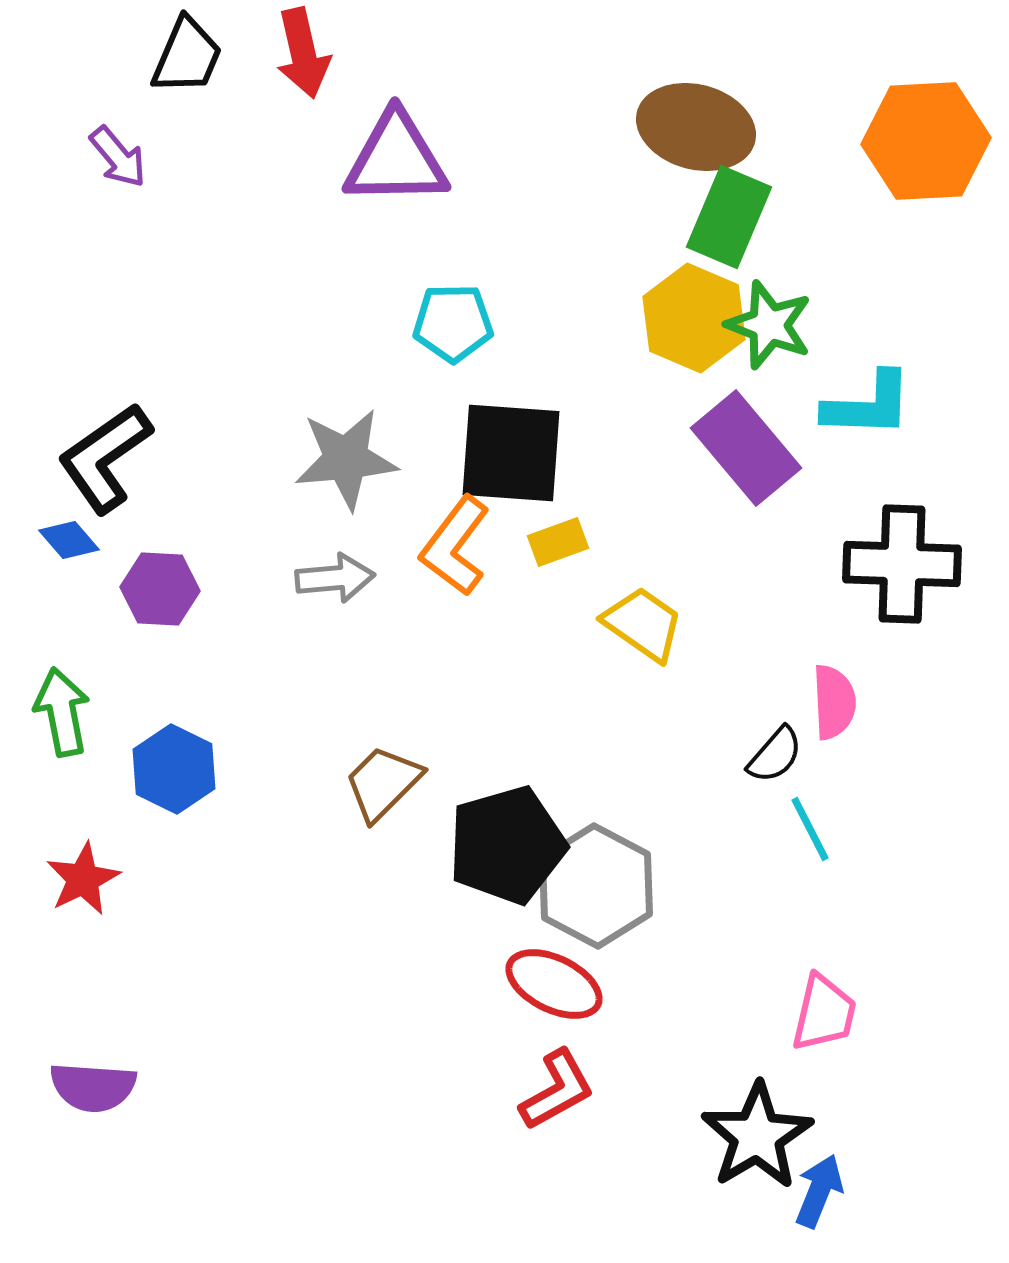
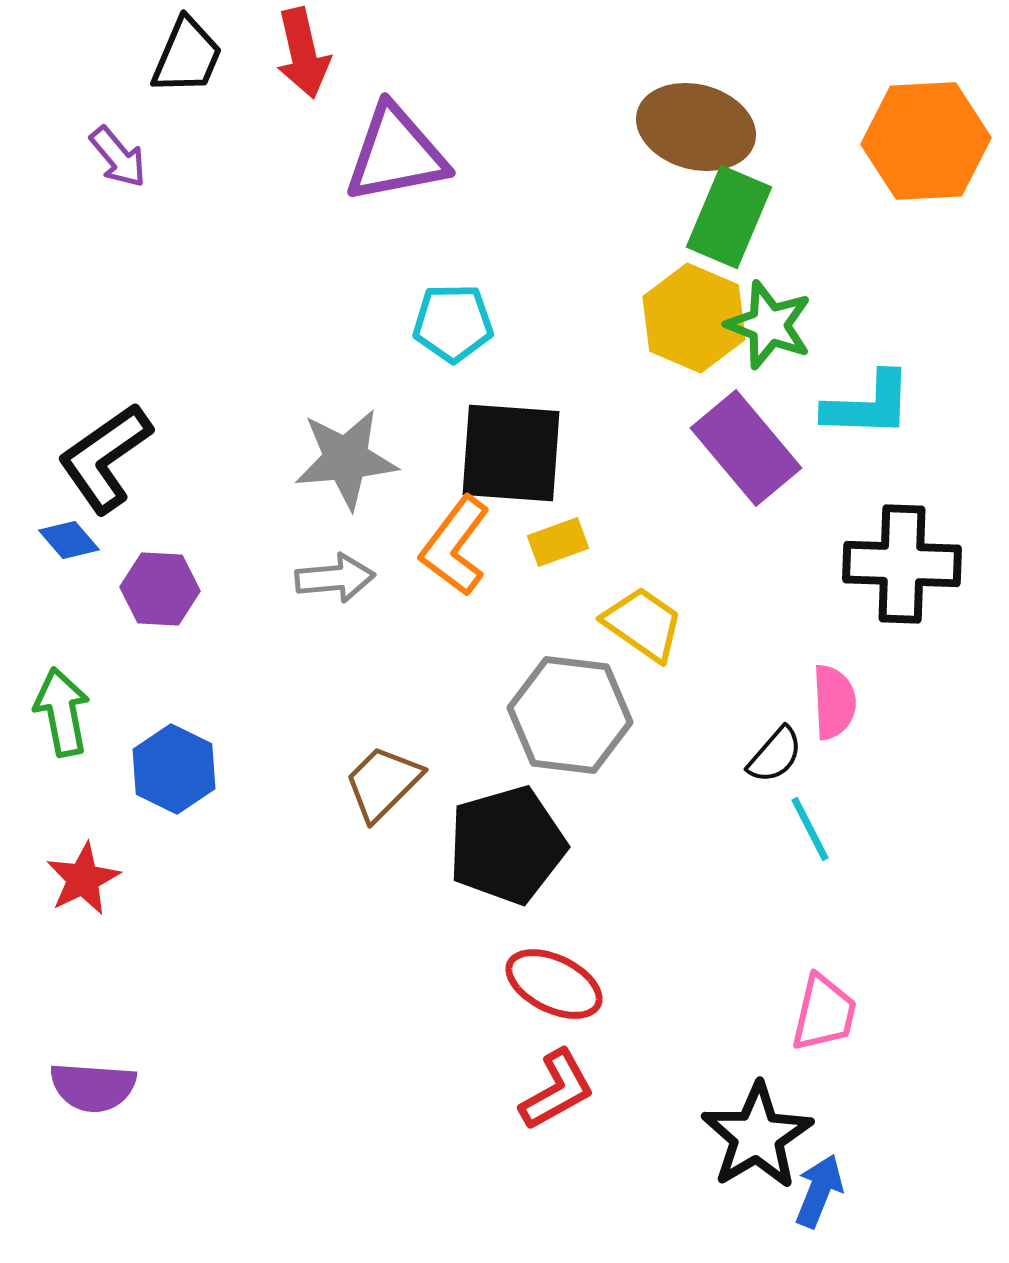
purple triangle: moved 5 px up; rotated 10 degrees counterclockwise
gray hexagon: moved 26 px left, 171 px up; rotated 21 degrees counterclockwise
